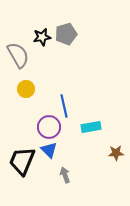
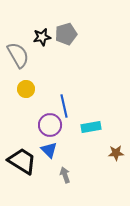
purple circle: moved 1 px right, 2 px up
black trapezoid: rotated 100 degrees clockwise
